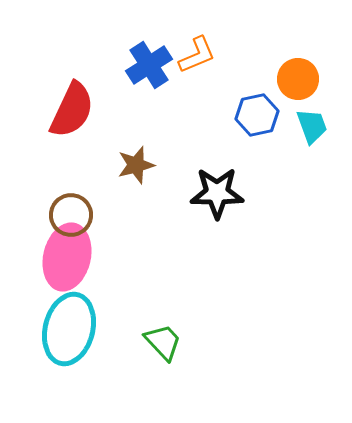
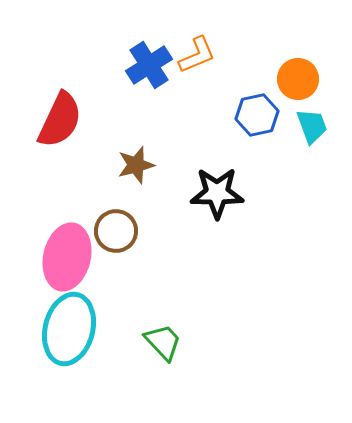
red semicircle: moved 12 px left, 10 px down
brown circle: moved 45 px right, 16 px down
